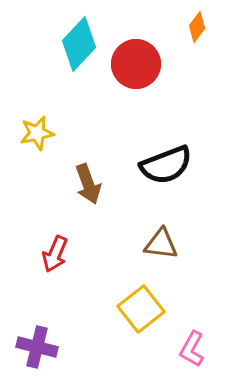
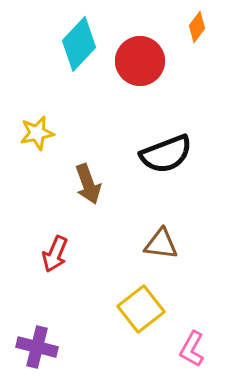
red circle: moved 4 px right, 3 px up
black semicircle: moved 11 px up
